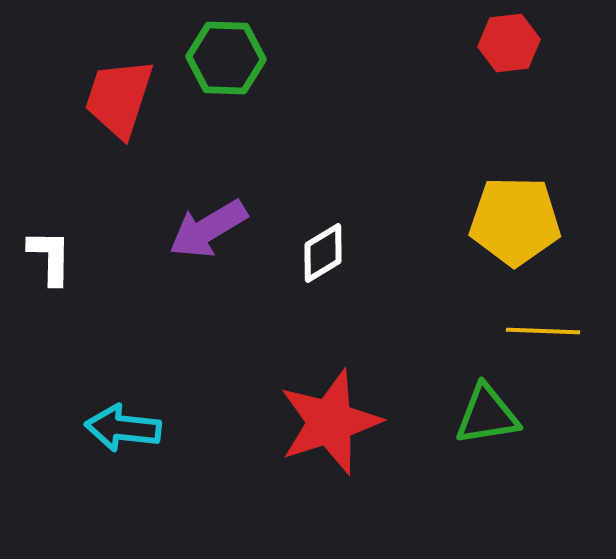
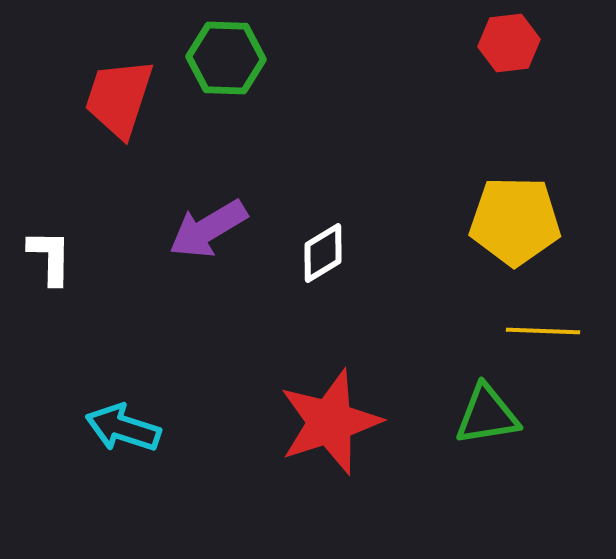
cyan arrow: rotated 12 degrees clockwise
